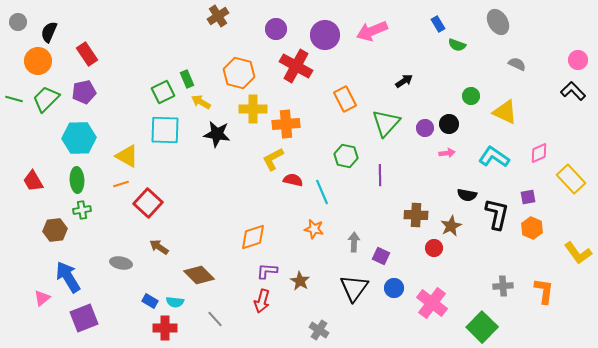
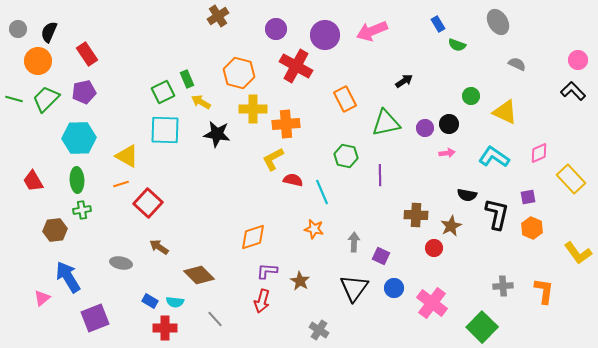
gray circle at (18, 22): moved 7 px down
green triangle at (386, 123): rotated 36 degrees clockwise
purple square at (84, 318): moved 11 px right
